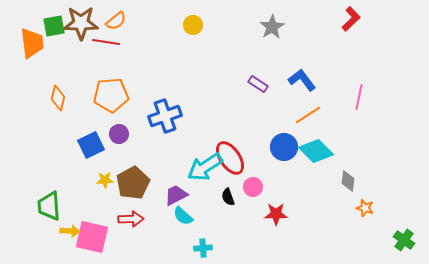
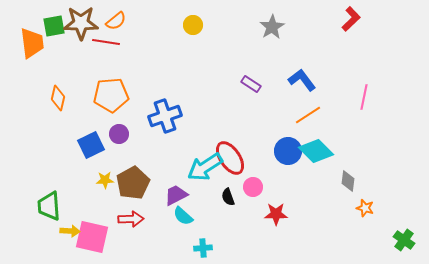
purple rectangle: moved 7 px left
pink line: moved 5 px right
blue circle: moved 4 px right, 4 px down
